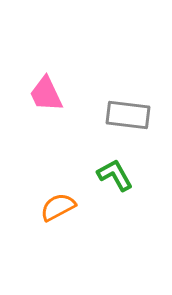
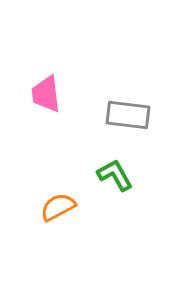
pink trapezoid: rotated 18 degrees clockwise
